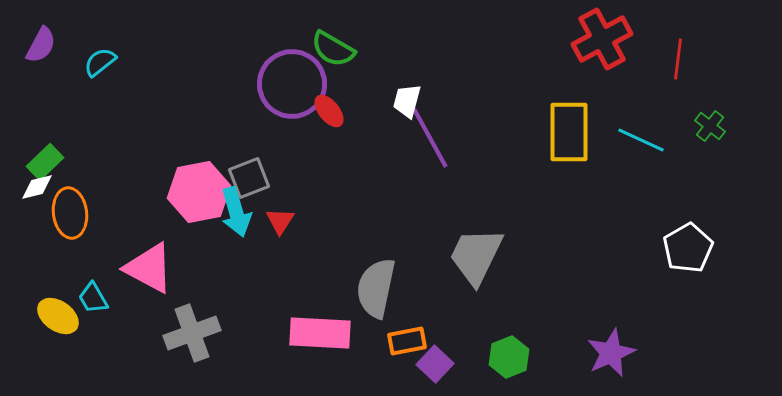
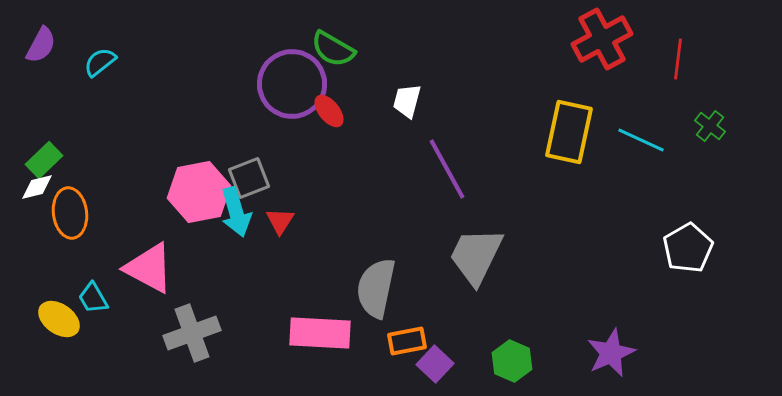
yellow rectangle: rotated 12 degrees clockwise
purple line: moved 17 px right, 31 px down
green rectangle: moved 1 px left, 2 px up
yellow ellipse: moved 1 px right, 3 px down
green hexagon: moved 3 px right, 4 px down; rotated 15 degrees counterclockwise
